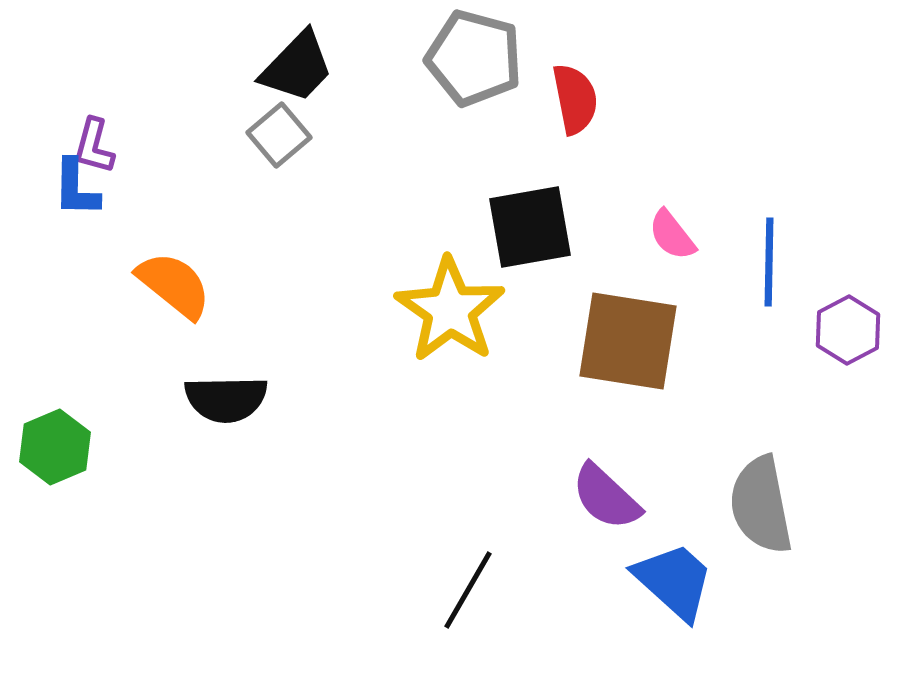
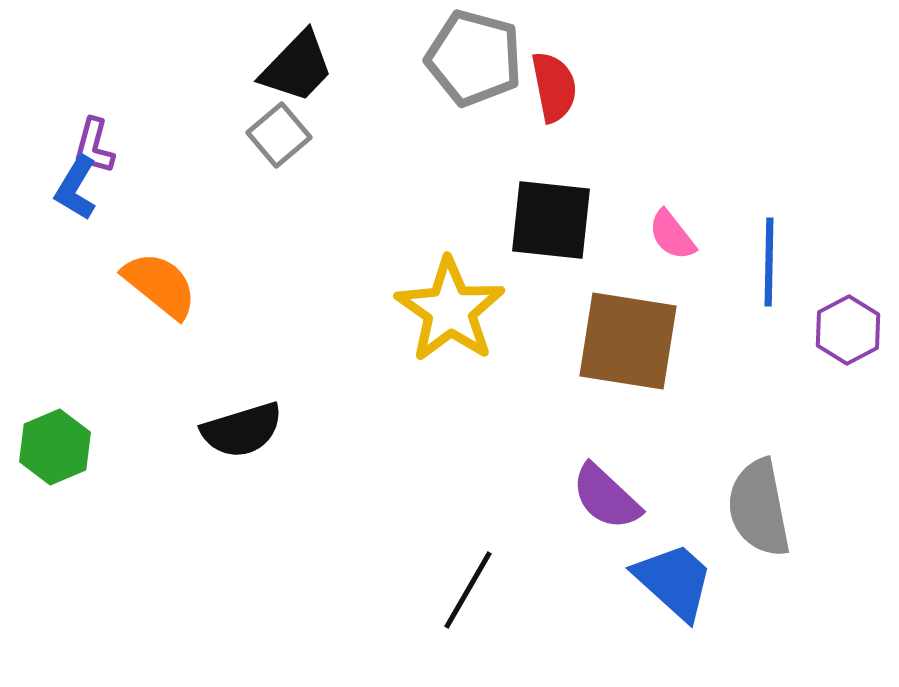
red semicircle: moved 21 px left, 12 px up
blue L-shape: rotated 30 degrees clockwise
black square: moved 21 px right, 7 px up; rotated 16 degrees clockwise
orange semicircle: moved 14 px left
black semicircle: moved 16 px right, 31 px down; rotated 16 degrees counterclockwise
gray semicircle: moved 2 px left, 3 px down
